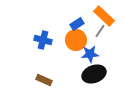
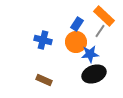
blue rectangle: rotated 24 degrees counterclockwise
orange circle: moved 2 px down
